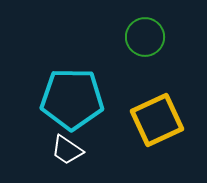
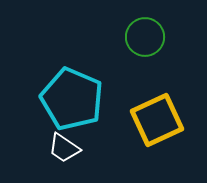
cyan pentagon: rotated 22 degrees clockwise
white trapezoid: moved 3 px left, 2 px up
